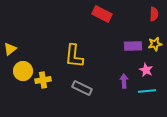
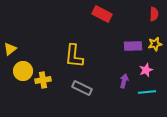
pink star: rotated 24 degrees clockwise
purple arrow: rotated 16 degrees clockwise
cyan line: moved 1 px down
